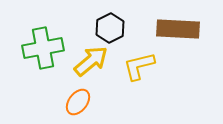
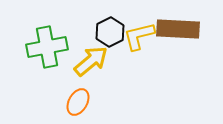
black hexagon: moved 4 px down
green cross: moved 4 px right, 1 px up
yellow L-shape: moved 30 px up
orange ellipse: rotated 8 degrees counterclockwise
